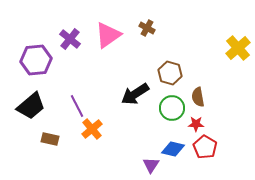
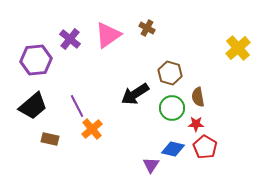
black trapezoid: moved 2 px right
